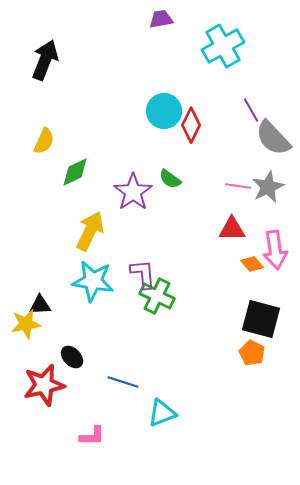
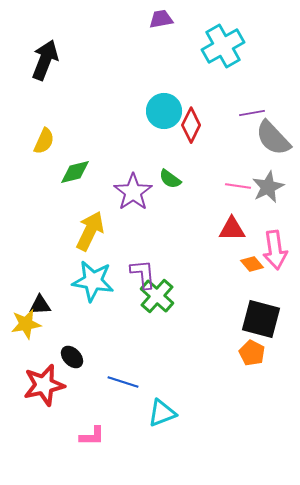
purple line: moved 1 px right, 3 px down; rotated 70 degrees counterclockwise
green diamond: rotated 12 degrees clockwise
green cross: rotated 16 degrees clockwise
